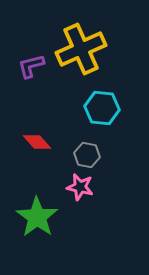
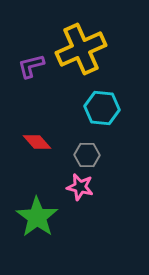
gray hexagon: rotated 10 degrees counterclockwise
